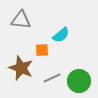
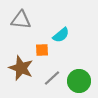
gray line: rotated 18 degrees counterclockwise
